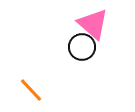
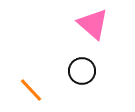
black circle: moved 24 px down
